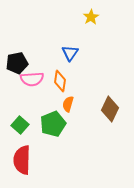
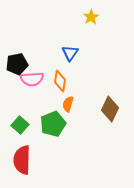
black pentagon: moved 1 px down
